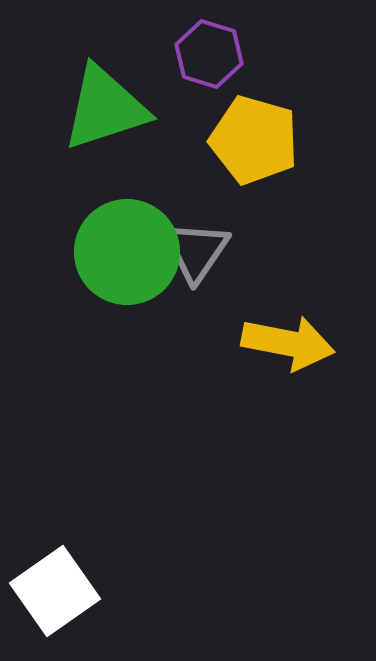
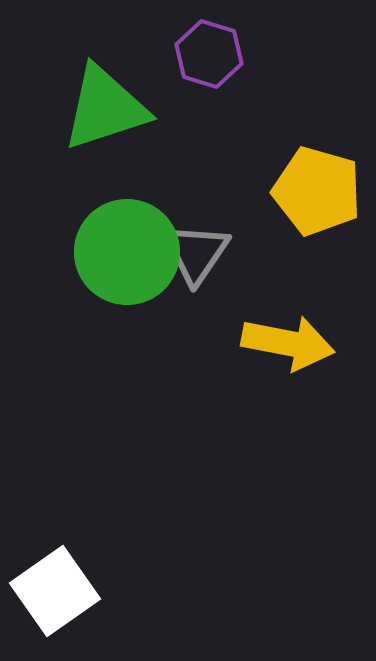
yellow pentagon: moved 63 px right, 51 px down
gray triangle: moved 2 px down
